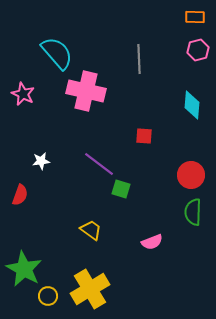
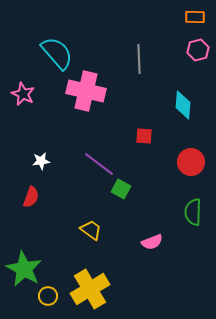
cyan diamond: moved 9 px left
red circle: moved 13 px up
green square: rotated 12 degrees clockwise
red semicircle: moved 11 px right, 2 px down
